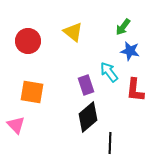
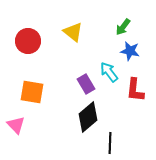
purple rectangle: moved 1 px up; rotated 12 degrees counterclockwise
